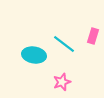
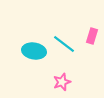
pink rectangle: moved 1 px left
cyan ellipse: moved 4 px up
